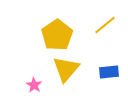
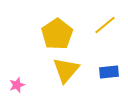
yellow pentagon: moved 1 px up
yellow triangle: moved 1 px down
pink star: moved 17 px left; rotated 21 degrees clockwise
